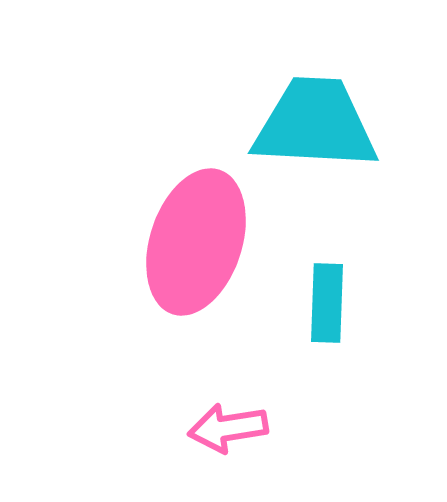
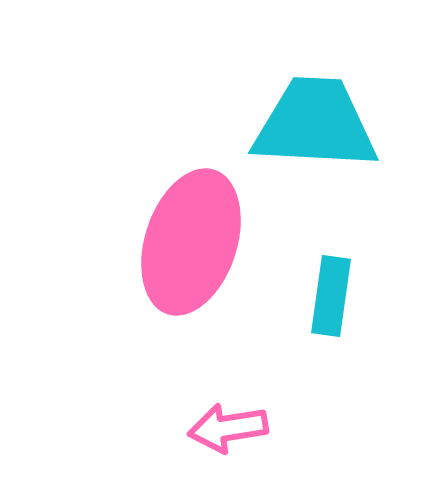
pink ellipse: moved 5 px left
cyan rectangle: moved 4 px right, 7 px up; rotated 6 degrees clockwise
